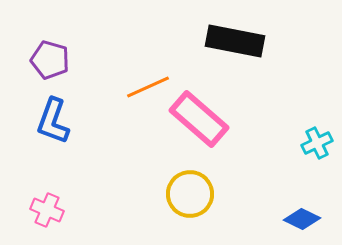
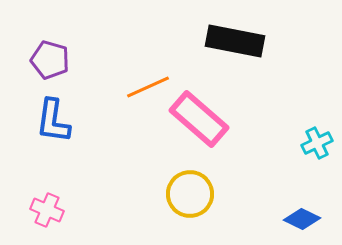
blue L-shape: rotated 12 degrees counterclockwise
